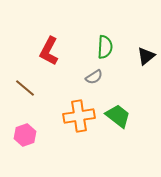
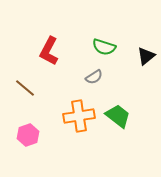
green semicircle: moved 1 px left; rotated 105 degrees clockwise
pink hexagon: moved 3 px right
